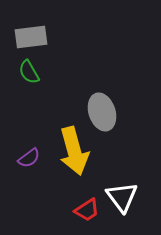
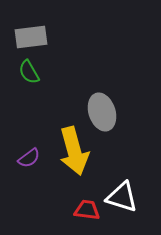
white triangle: rotated 36 degrees counterclockwise
red trapezoid: rotated 140 degrees counterclockwise
